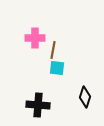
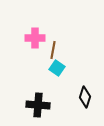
cyan square: rotated 28 degrees clockwise
